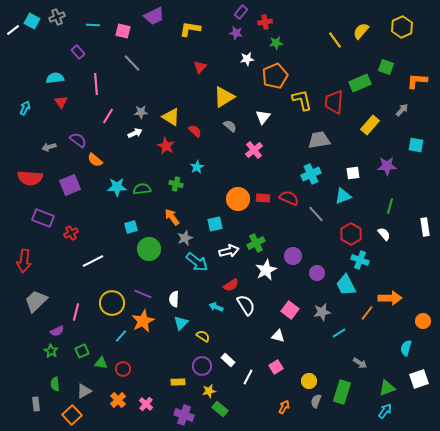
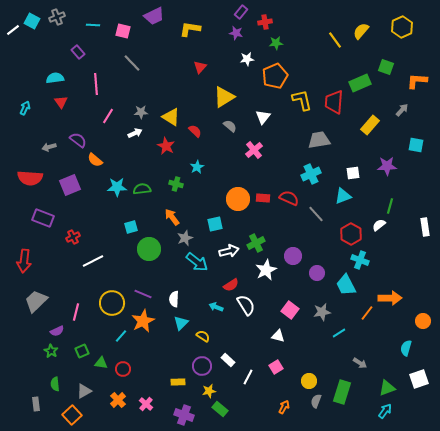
red cross at (71, 233): moved 2 px right, 4 px down
white semicircle at (384, 234): moved 5 px left, 9 px up; rotated 88 degrees counterclockwise
